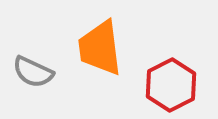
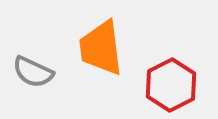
orange trapezoid: moved 1 px right
